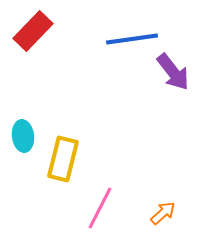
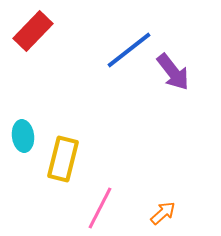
blue line: moved 3 px left, 11 px down; rotated 30 degrees counterclockwise
